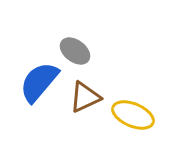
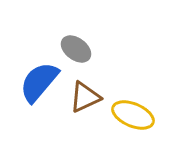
gray ellipse: moved 1 px right, 2 px up
